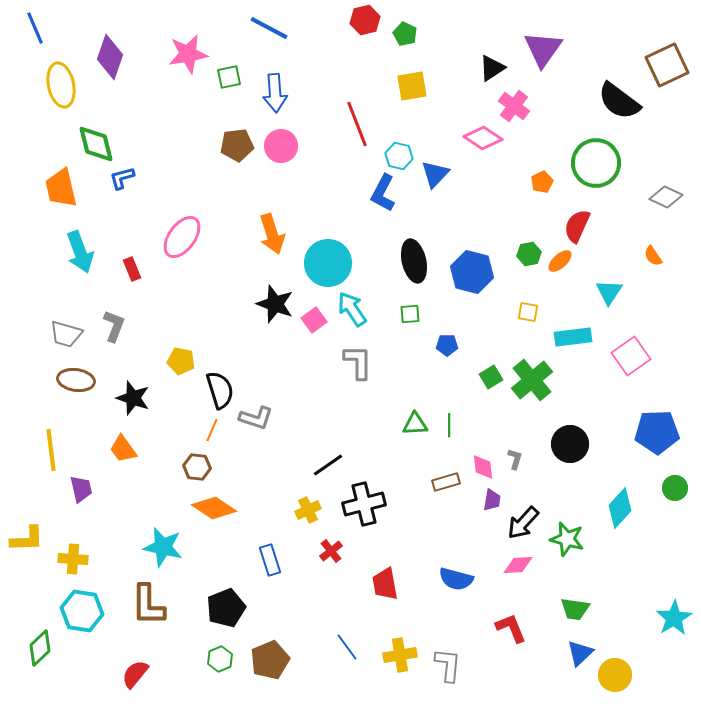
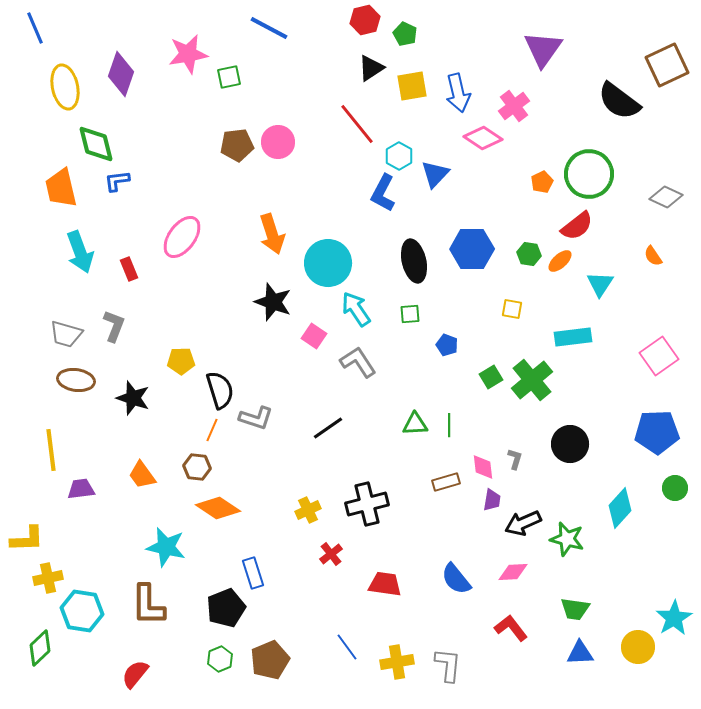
purple diamond at (110, 57): moved 11 px right, 17 px down
black triangle at (492, 68): moved 121 px left
yellow ellipse at (61, 85): moved 4 px right, 2 px down
blue arrow at (275, 93): moved 183 px right; rotated 9 degrees counterclockwise
pink cross at (514, 106): rotated 16 degrees clockwise
red line at (357, 124): rotated 18 degrees counterclockwise
pink circle at (281, 146): moved 3 px left, 4 px up
cyan hexagon at (399, 156): rotated 16 degrees clockwise
green circle at (596, 163): moved 7 px left, 11 px down
blue L-shape at (122, 178): moved 5 px left, 3 px down; rotated 8 degrees clockwise
red semicircle at (577, 226): rotated 152 degrees counterclockwise
green hexagon at (529, 254): rotated 20 degrees clockwise
red rectangle at (132, 269): moved 3 px left
blue hexagon at (472, 272): moved 23 px up; rotated 15 degrees counterclockwise
cyan triangle at (609, 292): moved 9 px left, 8 px up
black star at (275, 304): moved 2 px left, 2 px up
cyan arrow at (352, 309): moved 4 px right
yellow square at (528, 312): moved 16 px left, 3 px up
pink square at (314, 320): moved 16 px down; rotated 20 degrees counterclockwise
blue pentagon at (447, 345): rotated 20 degrees clockwise
pink square at (631, 356): moved 28 px right
yellow pentagon at (181, 361): rotated 12 degrees counterclockwise
gray L-shape at (358, 362): rotated 33 degrees counterclockwise
orange trapezoid at (123, 449): moved 19 px right, 26 px down
black line at (328, 465): moved 37 px up
purple trapezoid at (81, 489): rotated 84 degrees counterclockwise
black cross at (364, 504): moved 3 px right
orange diamond at (214, 508): moved 4 px right
black arrow at (523, 523): rotated 24 degrees clockwise
cyan star at (163, 547): moved 3 px right
red cross at (331, 551): moved 3 px down
yellow cross at (73, 559): moved 25 px left, 19 px down; rotated 16 degrees counterclockwise
blue rectangle at (270, 560): moved 17 px left, 13 px down
pink diamond at (518, 565): moved 5 px left, 7 px down
blue semicircle at (456, 579): rotated 36 degrees clockwise
red trapezoid at (385, 584): rotated 108 degrees clockwise
red L-shape at (511, 628): rotated 16 degrees counterclockwise
blue triangle at (580, 653): rotated 40 degrees clockwise
yellow cross at (400, 655): moved 3 px left, 7 px down
yellow circle at (615, 675): moved 23 px right, 28 px up
